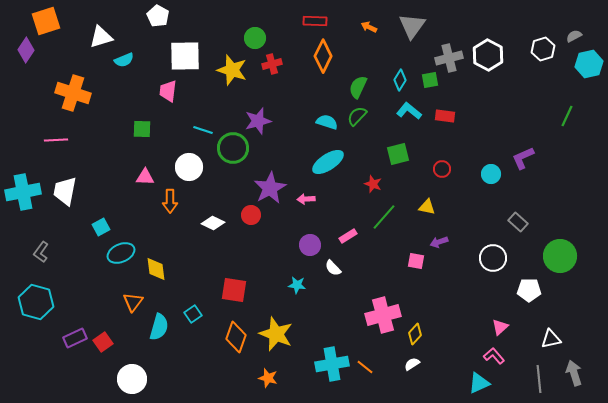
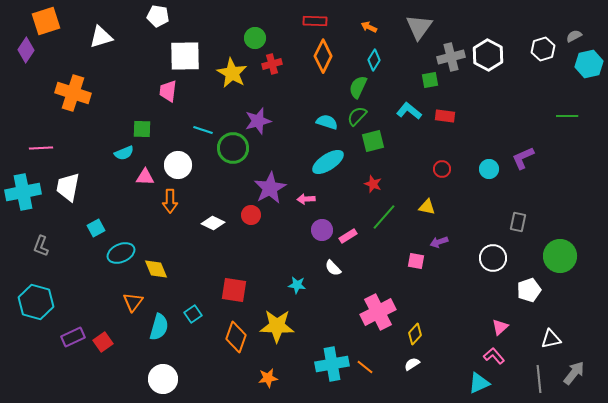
white pentagon at (158, 16): rotated 20 degrees counterclockwise
gray triangle at (412, 26): moved 7 px right, 1 px down
gray cross at (449, 58): moved 2 px right, 1 px up
cyan semicircle at (124, 60): moved 93 px down
yellow star at (232, 70): moved 3 px down; rotated 12 degrees clockwise
cyan diamond at (400, 80): moved 26 px left, 20 px up
green line at (567, 116): rotated 65 degrees clockwise
pink line at (56, 140): moved 15 px left, 8 px down
green square at (398, 154): moved 25 px left, 13 px up
white circle at (189, 167): moved 11 px left, 2 px up
cyan circle at (491, 174): moved 2 px left, 5 px up
white trapezoid at (65, 191): moved 3 px right, 4 px up
gray rectangle at (518, 222): rotated 60 degrees clockwise
cyan square at (101, 227): moved 5 px left, 1 px down
purple circle at (310, 245): moved 12 px right, 15 px up
gray L-shape at (41, 252): moved 6 px up; rotated 15 degrees counterclockwise
yellow diamond at (156, 269): rotated 15 degrees counterclockwise
white pentagon at (529, 290): rotated 20 degrees counterclockwise
pink cross at (383, 315): moved 5 px left, 3 px up; rotated 12 degrees counterclockwise
yellow star at (276, 334): moved 1 px right, 8 px up; rotated 20 degrees counterclockwise
purple rectangle at (75, 338): moved 2 px left, 1 px up
gray arrow at (574, 373): rotated 55 degrees clockwise
orange star at (268, 378): rotated 24 degrees counterclockwise
white circle at (132, 379): moved 31 px right
